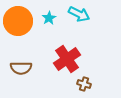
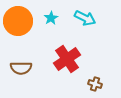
cyan arrow: moved 6 px right, 4 px down
cyan star: moved 2 px right
brown cross: moved 11 px right
